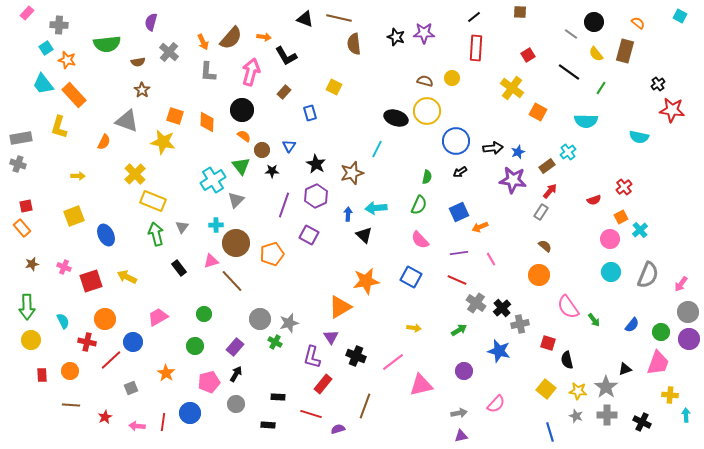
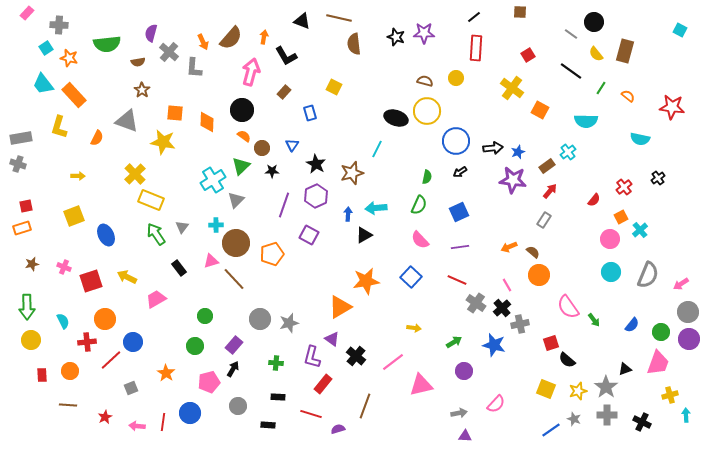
cyan square at (680, 16): moved 14 px down
black triangle at (305, 19): moved 3 px left, 2 px down
purple semicircle at (151, 22): moved 11 px down
orange semicircle at (638, 23): moved 10 px left, 73 px down
orange arrow at (264, 37): rotated 88 degrees counterclockwise
orange star at (67, 60): moved 2 px right, 2 px up
gray L-shape at (208, 72): moved 14 px left, 4 px up
black line at (569, 72): moved 2 px right, 1 px up
yellow circle at (452, 78): moved 4 px right
black cross at (658, 84): moved 94 px down
red star at (672, 110): moved 3 px up
orange square at (538, 112): moved 2 px right, 2 px up
orange square at (175, 116): moved 3 px up; rotated 12 degrees counterclockwise
cyan semicircle at (639, 137): moved 1 px right, 2 px down
orange semicircle at (104, 142): moved 7 px left, 4 px up
blue triangle at (289, 146): moved 3 px right, 1 px up
brown circle at (262, 150): moved 2 px up
green triangle at (241, 166): rotated 24 degrees clockwise
red semicircle at (594, 200): rotated 32 degrees counterclockwise
yellow rectangle at (153, 201): moved 2 px left, 1 px up
gray rectangle at (541, 212): moved 3 px right, 8 px down
orange arrow at (480, 227): moved 29 px right, 20 px down
orange rectangle at (22, 228): rotated 66 degrees counterclockwise
green arrow at (156, 234): rotated 20 degrees counterclockwise
black triangle at (364, 235): rotated 48 degrees clockwise
brown semicircle at (545, 246): moved 12 px left, 6 px down
purple line at (459, 253): moved 1 px right, 6 px up
pink line at (491, 259): moved 16 px right, 26 px down
blue square at (411, 277): rotated 15 degrees clockwise
brown line at (232, 281): moved 2 px right, 2 px up
pink arrow at (681, 284): rotated 21 degrees clockwise
green circle at (204, 314): moved 1 px right, 2 px down
pink trapezoid at (158, 317): moved 2 px left, 18 px up
green arrow at (459, 330): moved 5 px left, 12 px down
purple triangle at (331, 337): moved 1 px right, 2 px down; rotated 21 degrees counterclockwise
red cross at (87, 342): rotated 18 degrees counterclockwise
green cross at (275, 342): moved 1 px right, 21 px down; rotated 24 degrees counterclockwise
red square at (548, 343): moved 3 px right; rotated 35 degrees counterclockwise
purple rectangle at (235, 347): moved 1 px left, 2 px up
blue star at (499, 351): moved 5 px left, 6 px up
black cross at (356, 356): rotated 18 degrees clockwise
black semicircle at (567, 360): rotated 36 degrees counterclockwise
black arrow at (236, 374): moved 3 px left, 5 px up
yellow square at (546, 389): rotated 18 degrees counterclockwise
yellow star at (578, 391): rotated 24 degrees counterclockwise
yellow cross at (670, 395): rotated 21 degrees counterclockwise
gray circle at (236, 404): moved 2 px right, 2 px down
brown line at (71, 405): moved 3 px left
gray star at (576, 416): moved 2 px left, 3 px down
blue line at (550, 432): moved 1 px right, 2 px up; rotated 72 degrees clockwise
purple triangle at (461, 436): moved 4 px right; rotated 16 degrees clockwise
